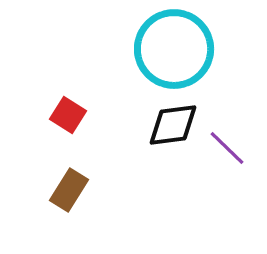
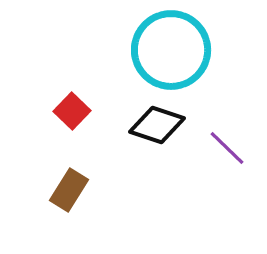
cyan circle: moved 3 px left, 1 px down
red square: moved 4 px right, 4 px up; rotated 12 degrees clockwise
black diamond: moved 16 px left; rotated 26 degrees clockwise
